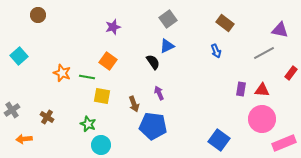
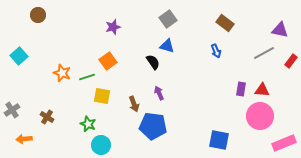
blue triangle: rotated 42 degrees clockwise
orange square: rotated 18 degrees clockwise
red rectangle: moved 12 px up
green line: rotated 28 degrees counterclockwise
pink circle: moved 2 px left, 3 px up
blue square: rotated 25 degrees counterclockwise
